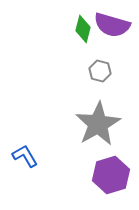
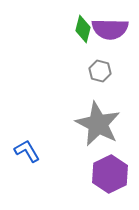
purple semicircle: moved 2 px left, 4 px down; rotated 15 degrees counterclockwise
gray star: rotated 15 degrees counterclockwise
blue L-shape: moved 2 px right, 5 px up
purple hexagon: moved 1 px left, 1 px up; rotated 9 degrees counterclockwise
